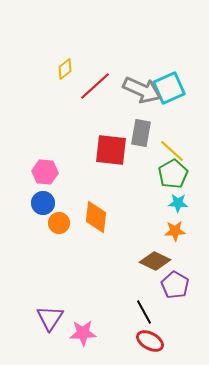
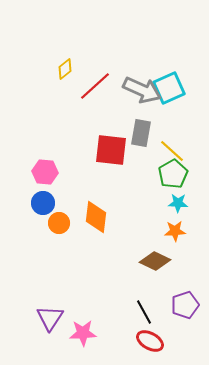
purple pentagon: moved 10 px right, 20 px down; rotated 24 degrees clockwise
